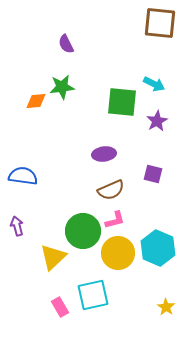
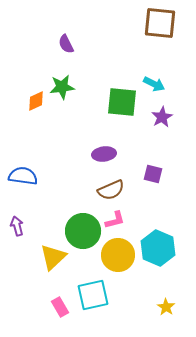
orange diamond: rotated 20 degrees counterclockwise
purple star: moved 5 px right, 4 px up
yellow circle: moved 2 px down
